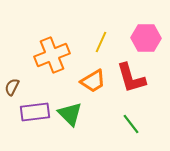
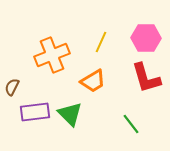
red L-shape: moved 15 px right
